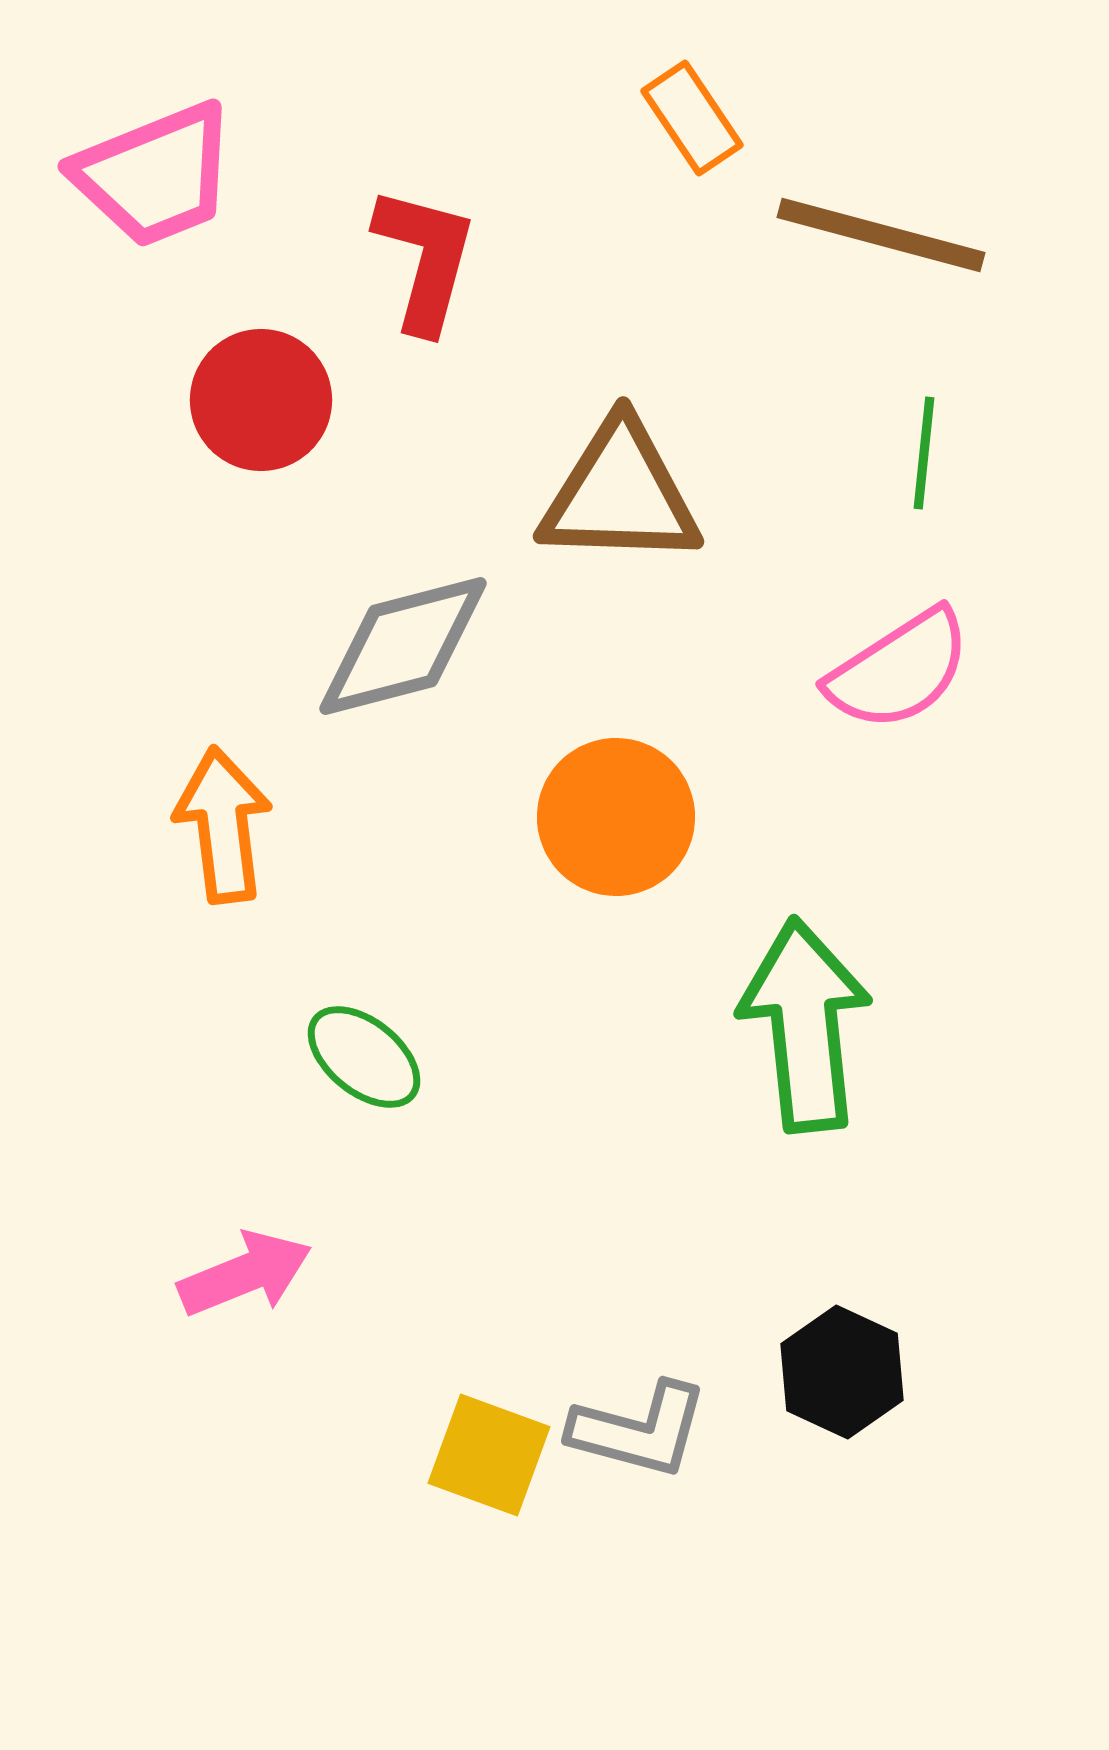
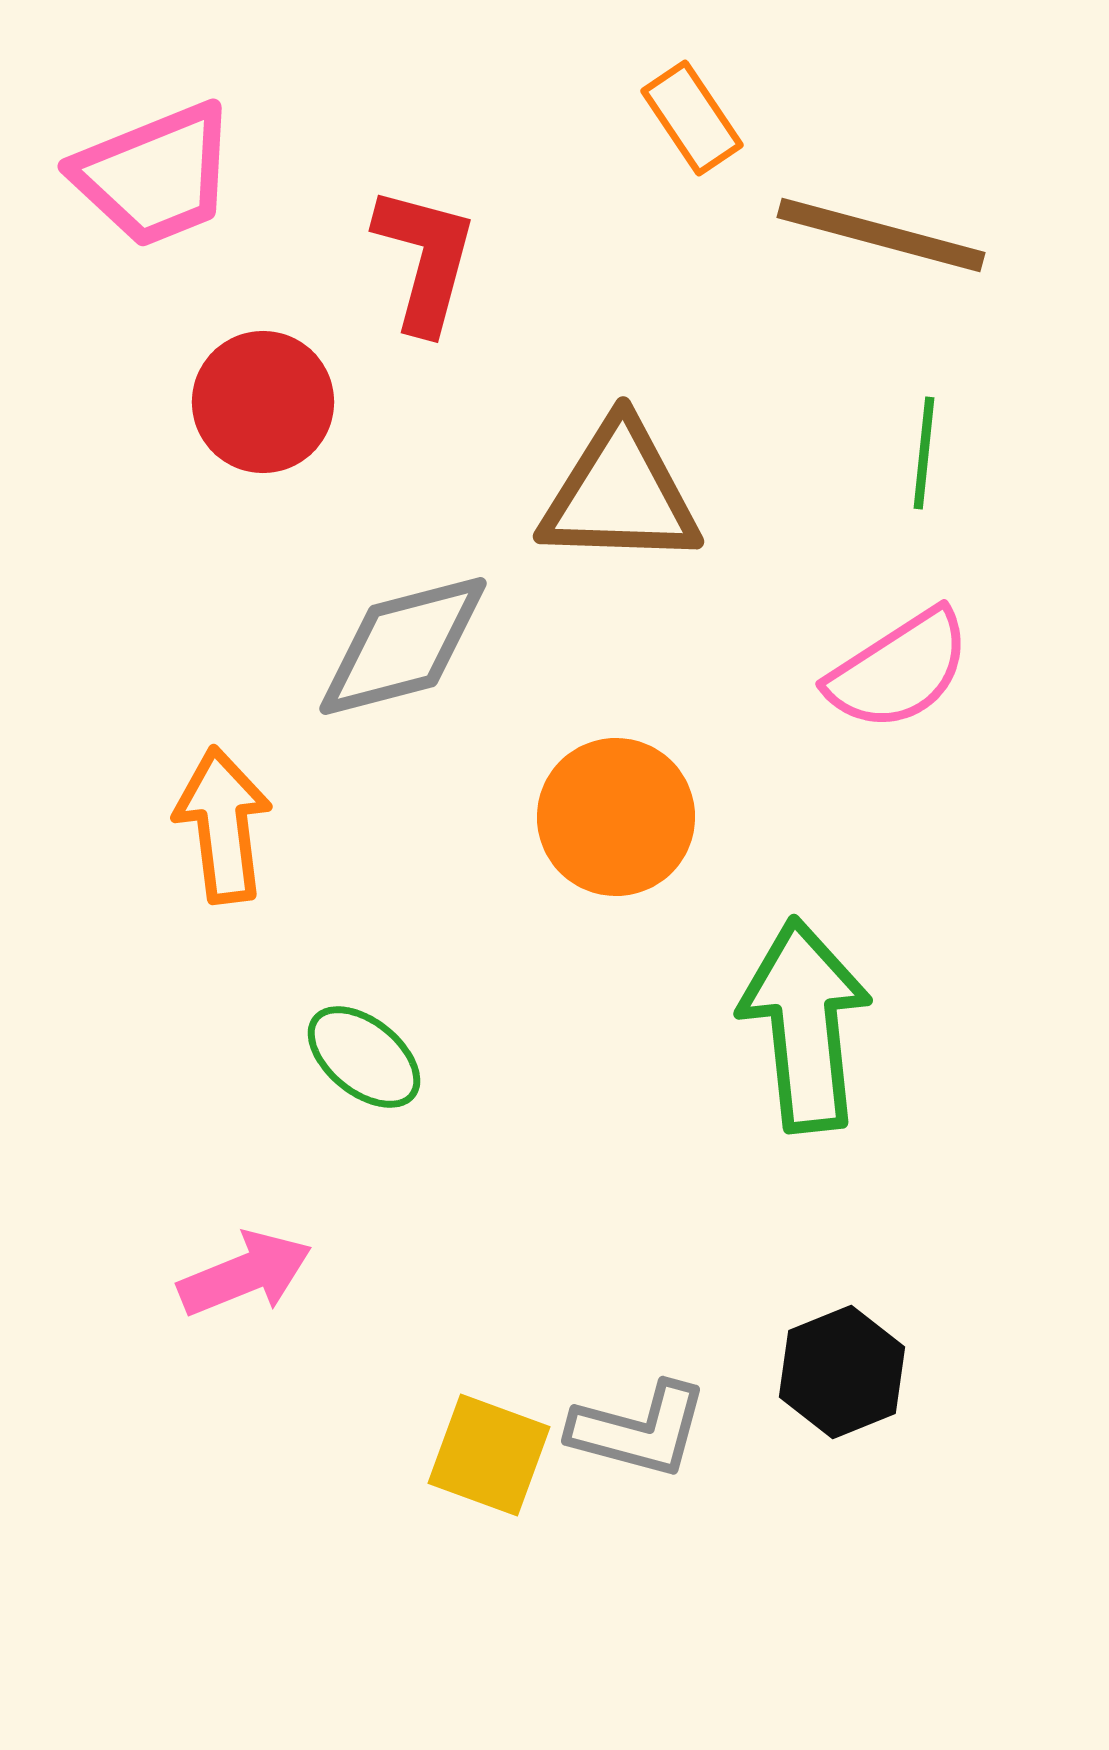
red circle: moved 2 px right, 2 px down
black hexagon: rotated 13 degrees clockwise
